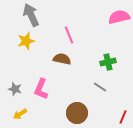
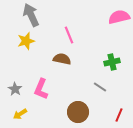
green cross: moved 4 px right
gray star: rotated 16 degrees clockwise
brown circle: moved 1 px right, 1 px up
red line: moved 4 px left, 2 px up
